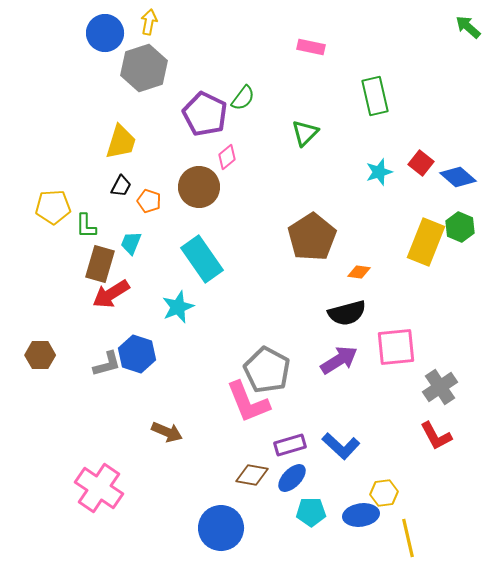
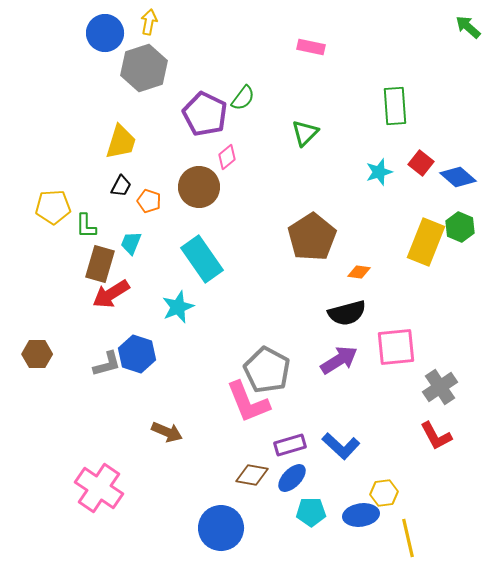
green rectangle at (375, 96): moved 20 px right, 10 px down; rotated 9 degrees clockwise
brown hexagon at (40, 355): moved 3 px left, 1 px up
